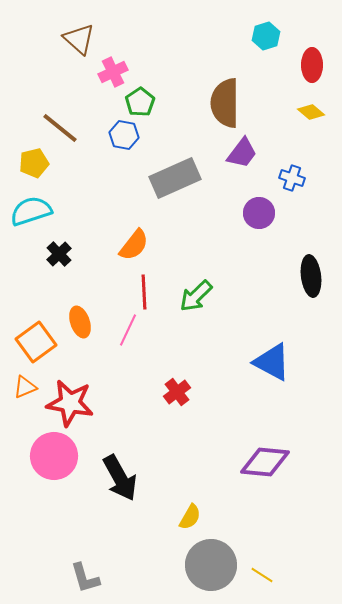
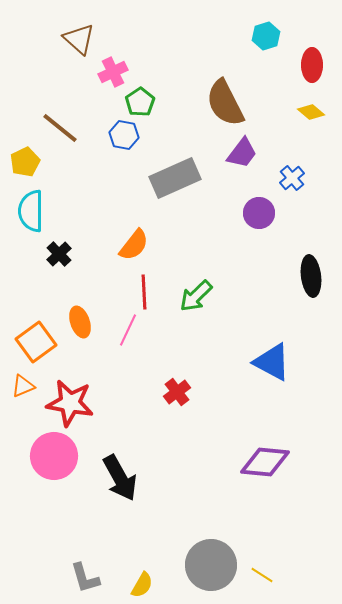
brown semicircle: rotated 27 degrees counterclockwise
yellow pentagon: moved 9 px left, 1 px up; rotated 12 degrees counterclockwise
blue cross: rotated 30 degrees clockwise
cyan semicircle: rotated 72 degrees counterclockwise
orange triangle: moved 2 px left, 1 px up
yellow semicircle: moved 48 px left, 68 px down
